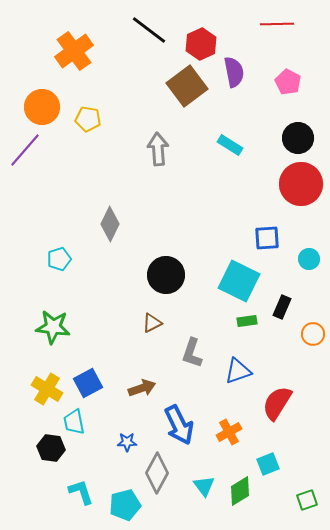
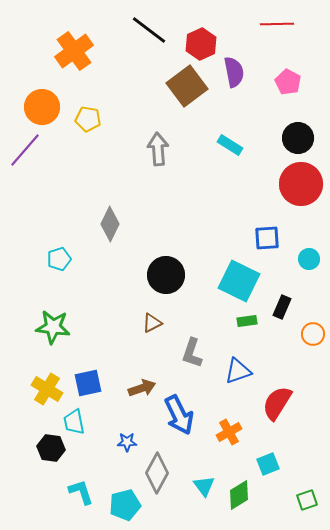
blue square at (88, 383): rotated 16 degrees clockwise
blue arrow at (179, 425): moved 10 px up
green diamond at (240, 491): moved 1 px left, 4 px down
